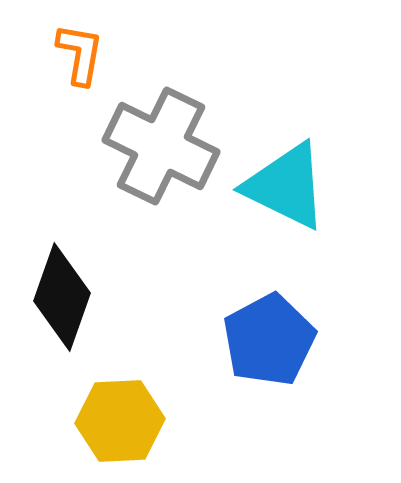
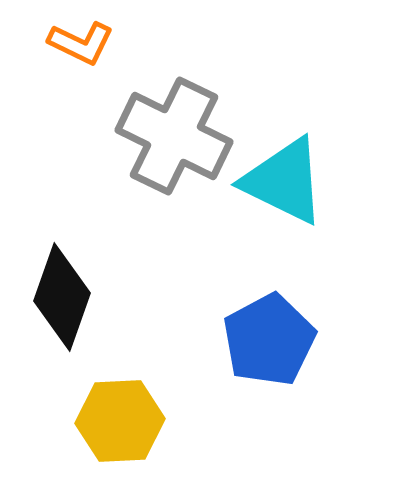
orange L-shape: moved 1 px right, 11 px up; rotated 106 degrees clockwise
gray cross: moved 13 px right, 10 px up
cyan triangle: moved 2 px left, 5 px up
